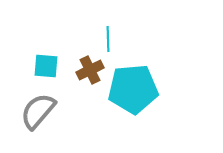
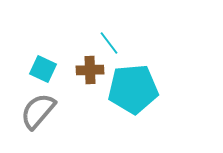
cyan line: moved 1 px right, 4 px down; rotated 35 degrees counterclockwise
cyan square: moved 3 px left, 3 px down; rotated 20 degrees clockwise
brown cross: rotated 24 degrees clockwise
